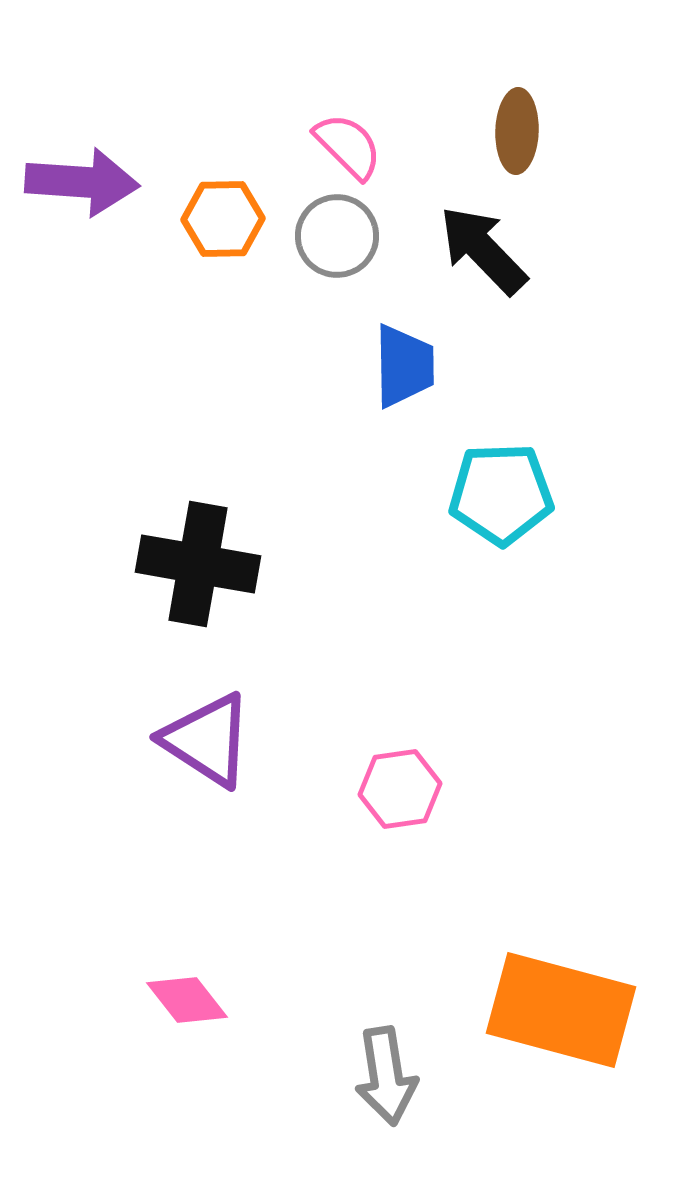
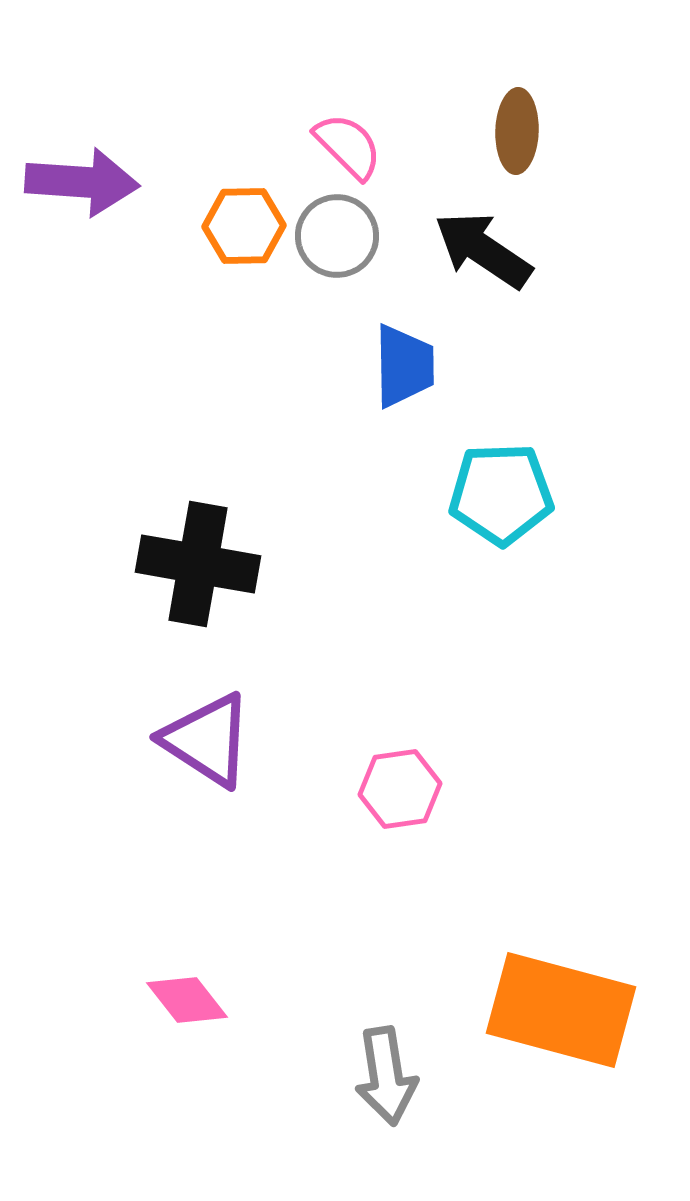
orange hexagon: moved 21 px right, 7 px down
black arrow: rotated 12 degrees counterclockwise
